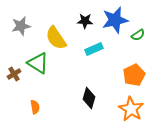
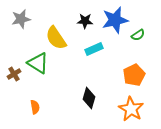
gray star: moved 7 px up
